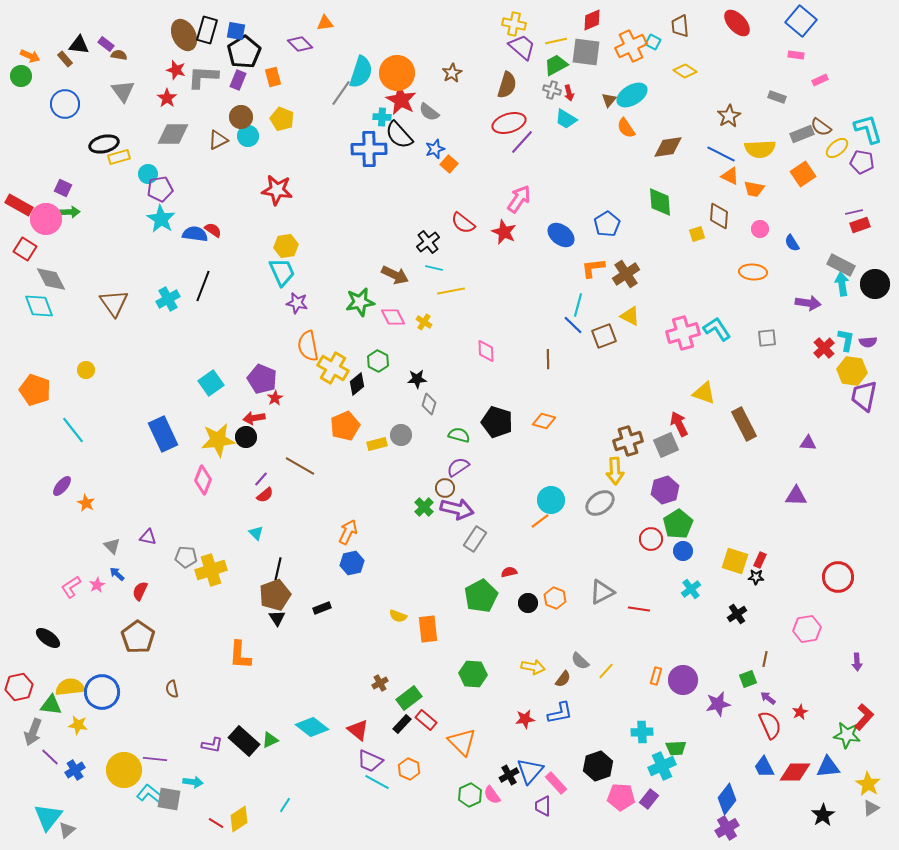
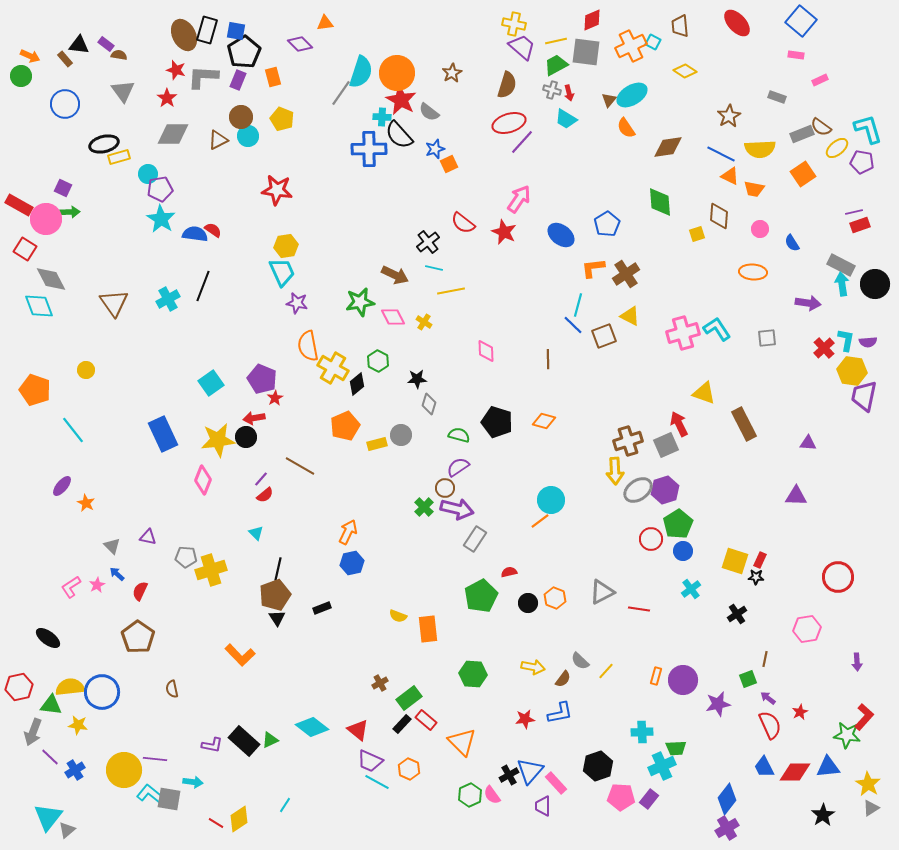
orange square at (449, 164): rotated 24 degrees clockwise
gray ellipse at (600, 503): moved 38 px right, 13 px up
orange L-shape at (240, 655): rotated 48 degrees counterclockwise
